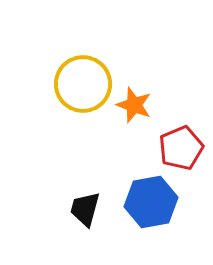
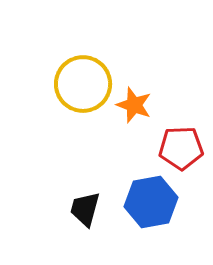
red pentagon: rotated 21 degrees clockwise
